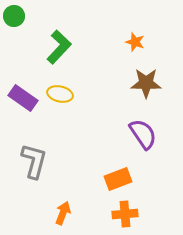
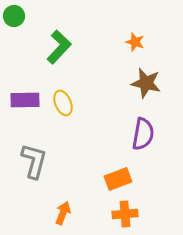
brown star: rotated 12 degrees clockwise
yellow ellipse: moved 3 px right, 9 px down; rotated 55 degrees clockwise
purple rectangle: moved 2 px right, 2 px down; rotated 36 degrees counterclockwise
purple semicircle: rotated 44 degrees clockwise
